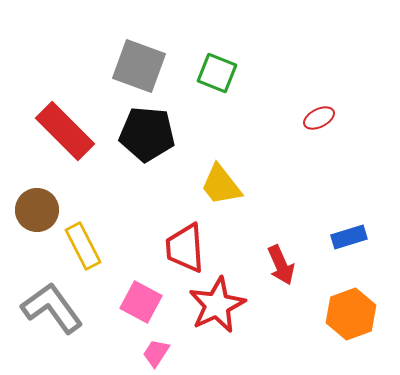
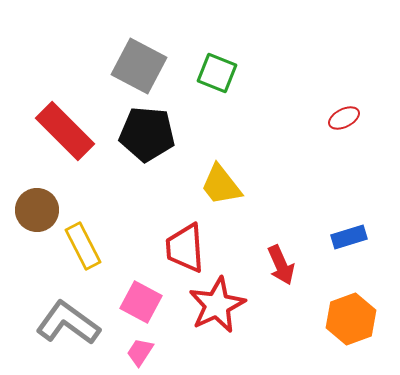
gray square: rotated 8 degrees clockwise
red ellipse: moved 25 px right
gray L-shape: moved 16 px right, 15 px down; rotated 18 degrees counterclockwise
orange hexagon: moved 5 px down
pink trapezoid: moved 16 px left, 1 px up
